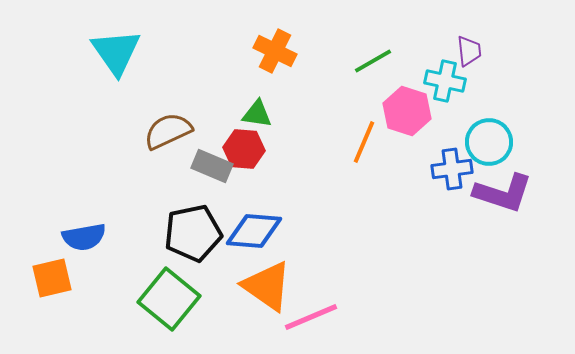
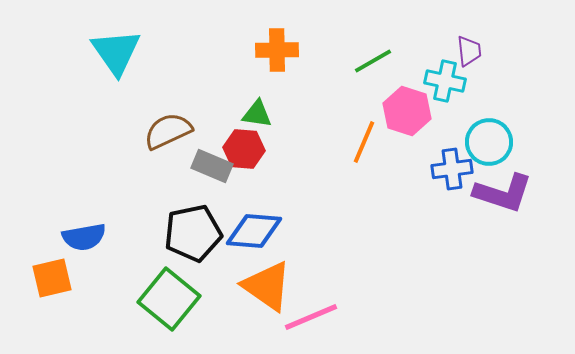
orange cross: moved 2 px right, 1 px up; rotated 27 degrees counterclockwise
